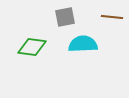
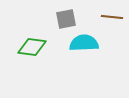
gray square: moved 1 px right, 2 px down
cyan semicircle: moved 1 px right, 1 px up
